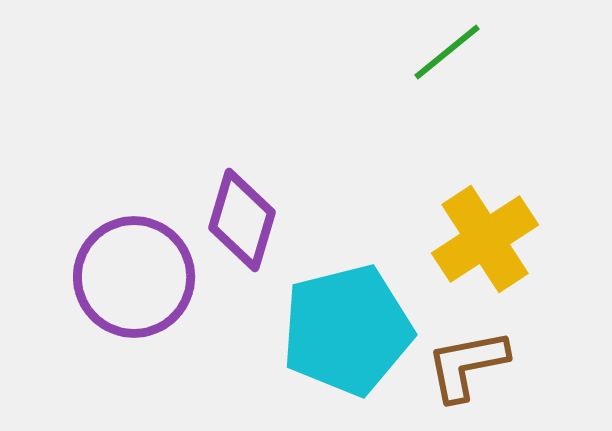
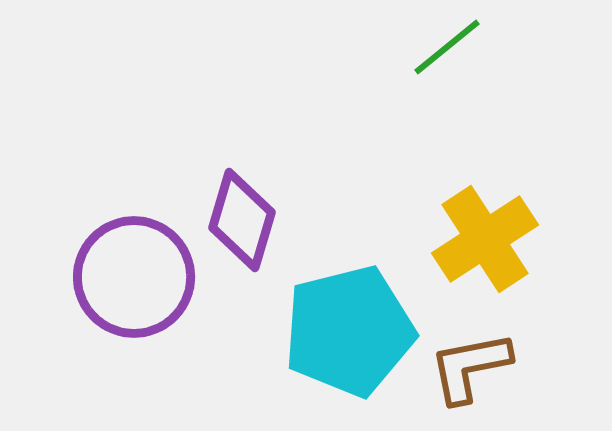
green line: moved 5 px up
cyan pentagon: moved 2 px right, 1 px down
brown L-shape: moved 3 px right, 2 px down
